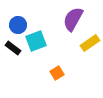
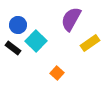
purple semicircle: moved 2 px left
cyan square: rotated 25 degrees counterclockwise
orange square: rotated 16 degrees counterclockwise
